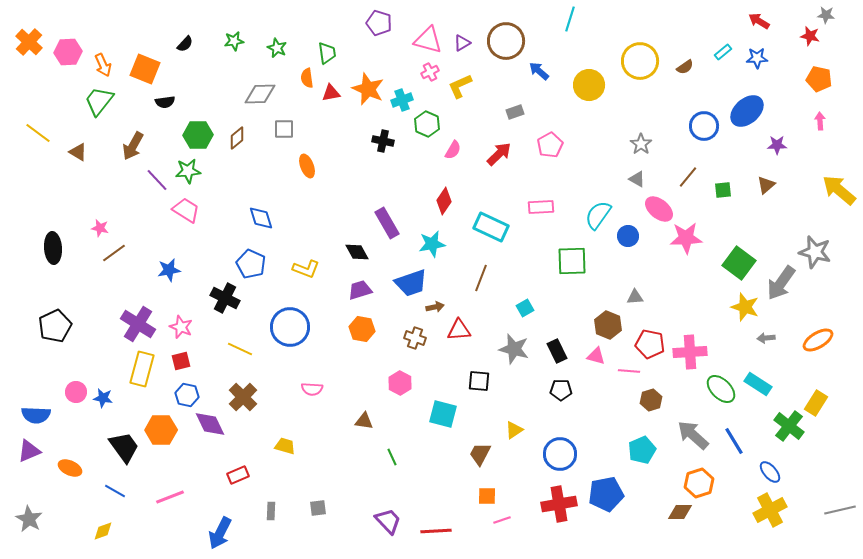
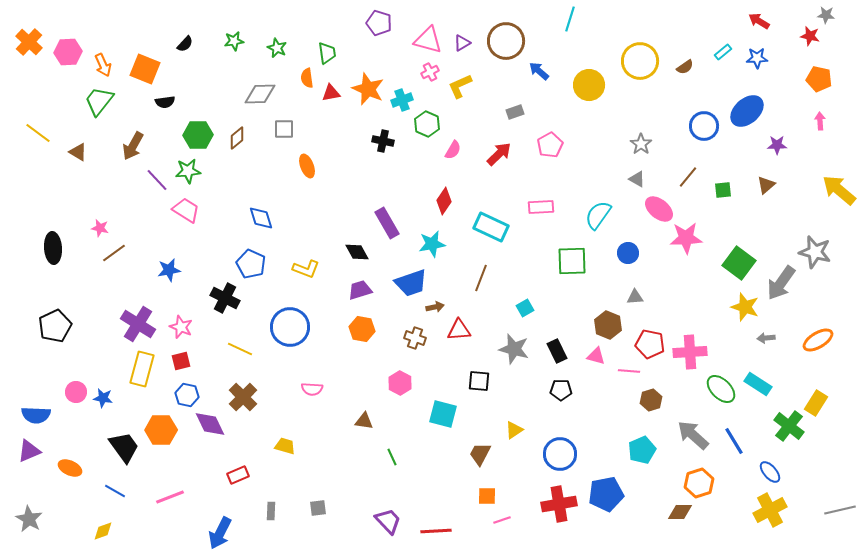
blue circle at (628, 236): moved 17 px down
